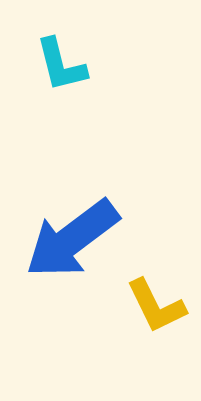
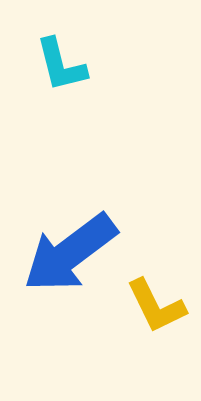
blue arrow: moved 2 px left, 14 px down
